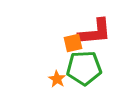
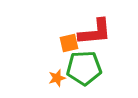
orange square: moved 4 px left
orange star: moved 1 px up; rotated 24 degrees clockwise
